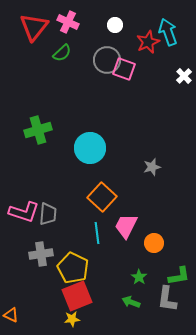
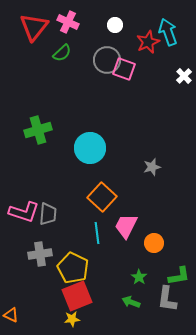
gray cross: moved 1 px left
